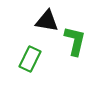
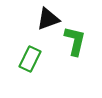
black triangle: moved 1 px right, 2 px up; rotated 30 degrees counterclockwise
